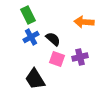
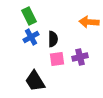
green rectangle: moved 1 px right, 1 px down
orange arrow: moved 5 px right
black semicircle: rotated 49 degrees clockwise
pink square: rotated 28 degrees counterclockwise
black trapezoid: moved 2 px down
